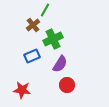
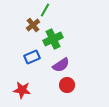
blue rectangle: moved 1 px down
purple semicircle: moved 1 px right, 1 px down; rotated 24 degrees clockwise
